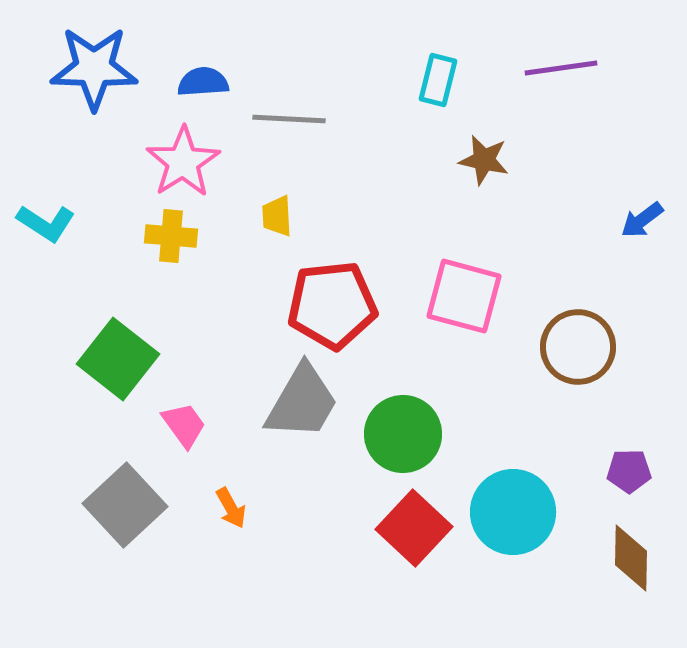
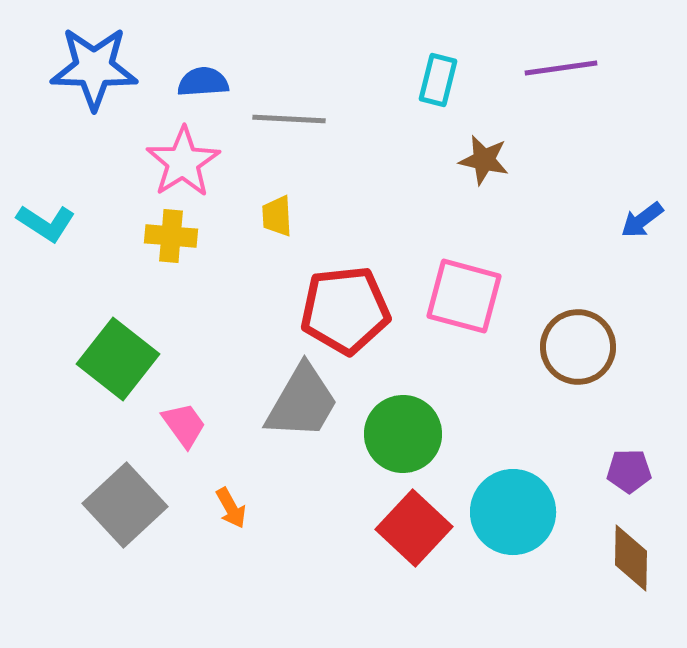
red pentagon: moved 13 px right, 5 px down
